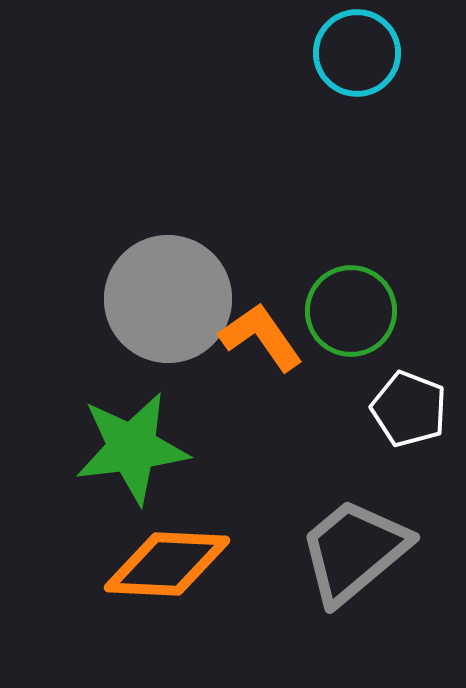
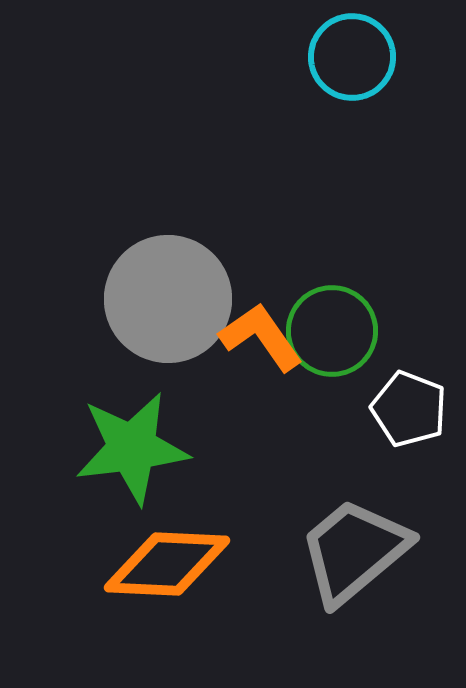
cyan circle: moved 5 px left, 4 px down
green circle: moved 19 px left, 20 px down
